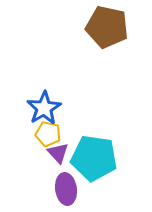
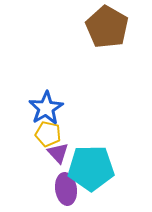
brown pentagon: rotated 18 degrees clockwise
blue star: moved 2 px right
cyan pentagon: moved 3 px left, 10 px down; rotated 9 degrees counterclockwise
